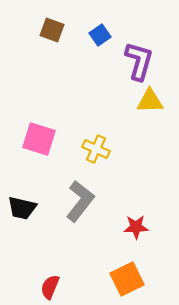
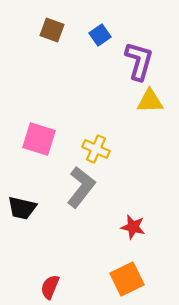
gray L-shape: moved 1 px right, 14 px up
red star: moved 3 px left; rotated 15 degrees clockwise
